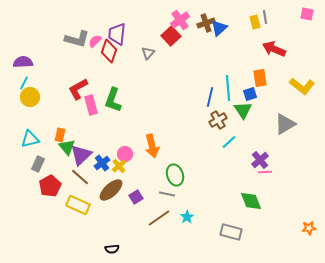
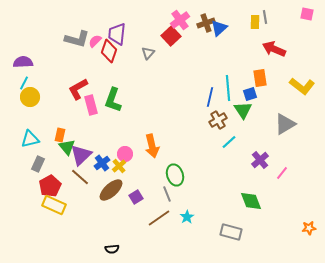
yellow rectangle at (255, 22): rotated 16 degrees clockwise
pink line at (265, 172): moved 17 px right, 1 px down; rotated 48 degrees counterclockwise
gray line at (167, 194): rotated 56 degrees clockwise
yellow rectangle at (78, 205): moved 24 px left
